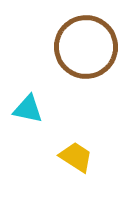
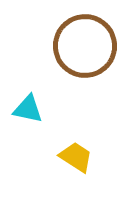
brown circle: moved 1 px left, 1 px up
